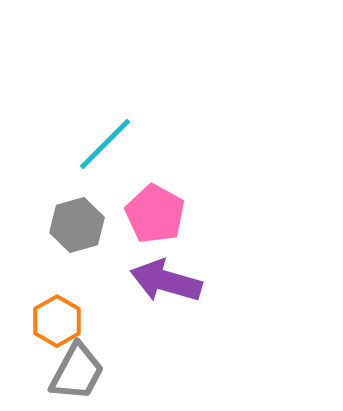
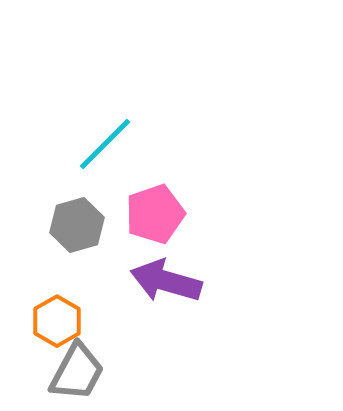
pink pentagon: rotated 24 degrees clockwise
